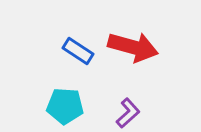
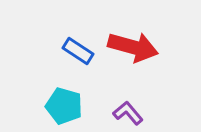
cyan pentagon: moved 1 px left; rotated 12 degrees clockwise
purple L-shape: rotated 88 degrees counterclockwise
